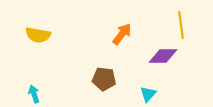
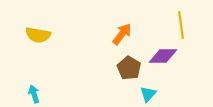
brown pentagon: moved 25 px right, 11 px up; rotated 25 degrees clockwise
